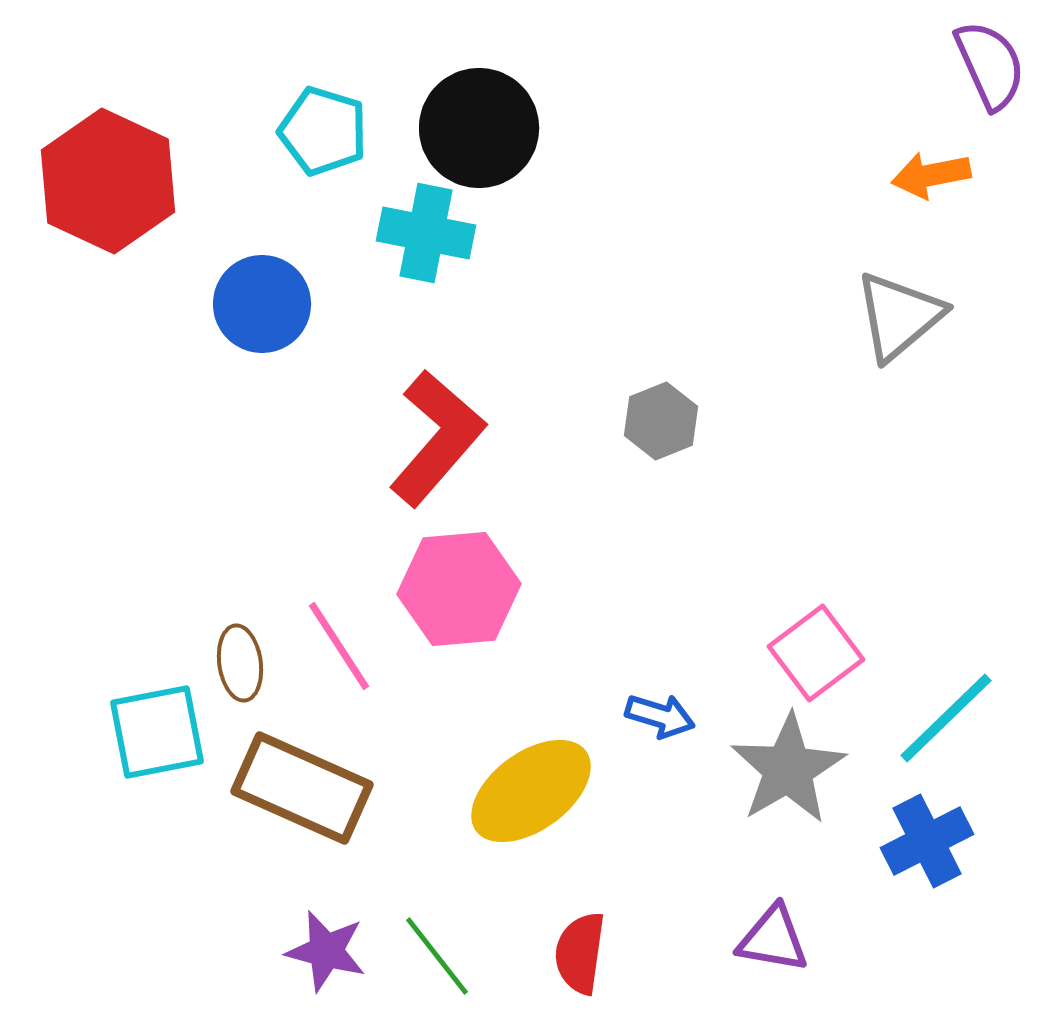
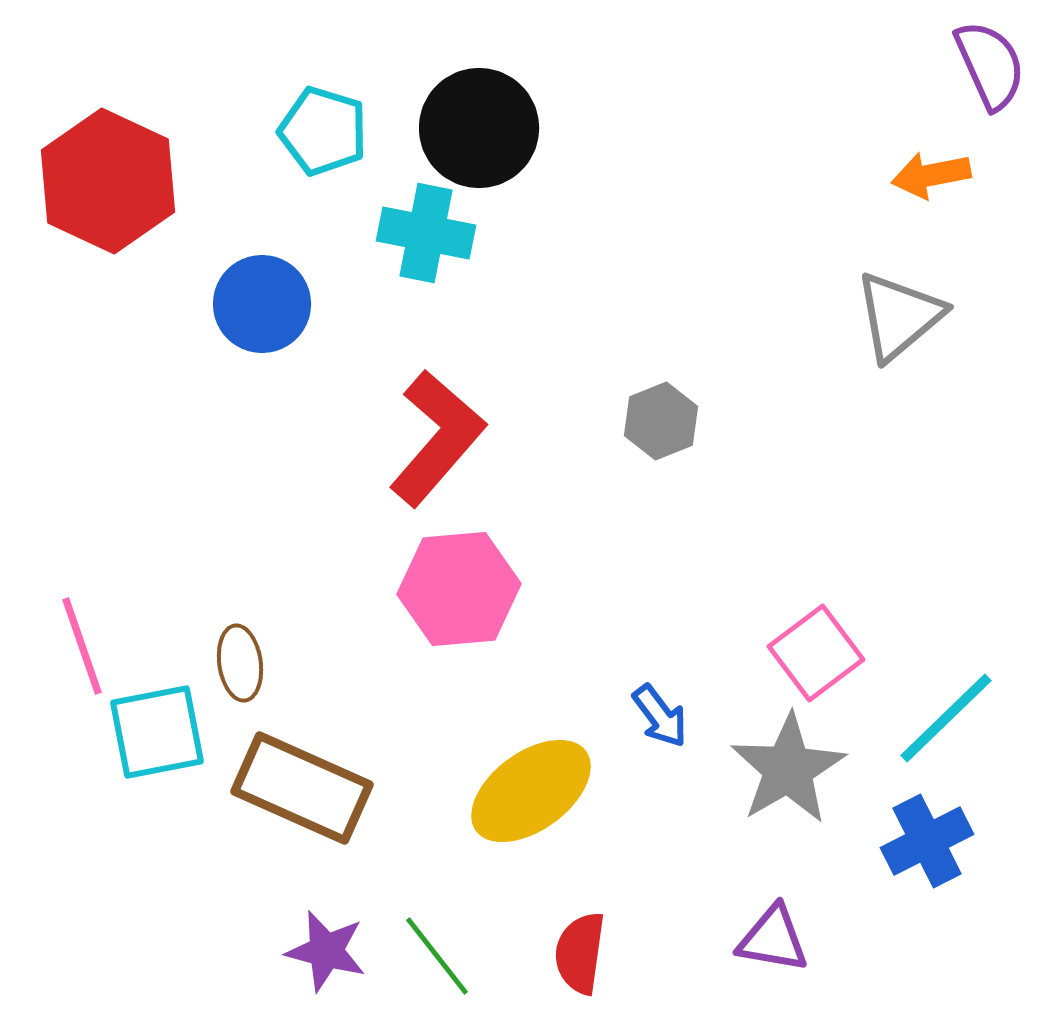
pink line: moved 257 px left; rotated 14 degrees clockwise
blue arrow: rotated 36 degrees clockwise
